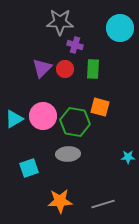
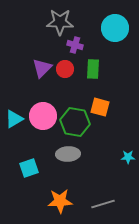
cyan circle: moved 5 px left
